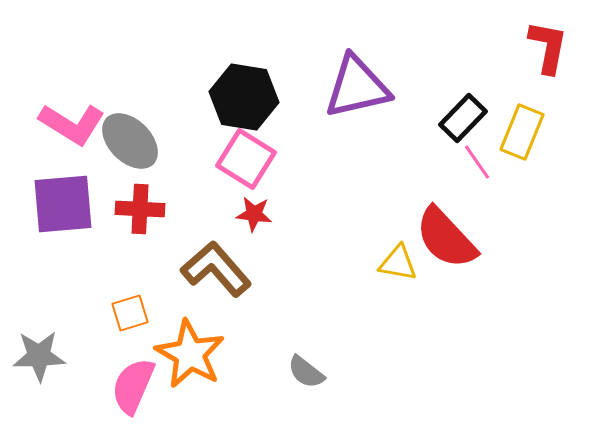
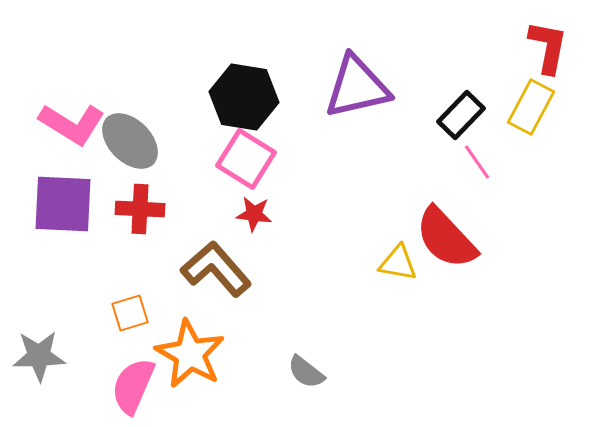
black rectangle: moved 2 px left, 3 px up
yellow rectangle: moved 9 px right, 25 px up; rotated 6 degrees clockwise
purple square: rotated 8 degrees clockwise
